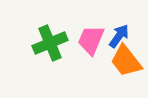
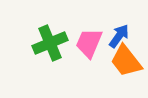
pink trapezoid: moved 2 px left, 3 px down
